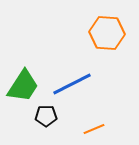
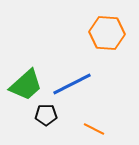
green trapezoid: moved 3 px right, 1 px up; rotated 15 degrees clockwise
black pentagon: moved 1 px up
orange line: rotated 50 degrees clockwise
